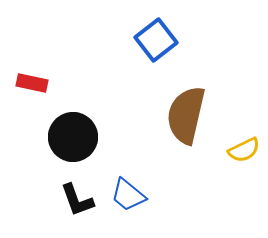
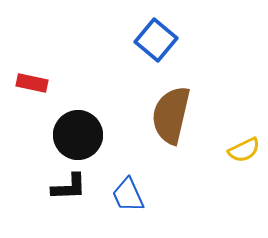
blue square: rotated 12 degrees counterclockwise
brown semicircle: moved 15 px left
black circle: moved 5 px right, 2 px up
blue trapezoid: rotated 27 degrees clockwise
black L-shape: moved 8 px left, 13 px up; rotated 72 degrees counterclockwise
